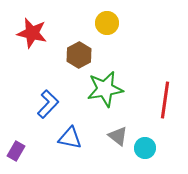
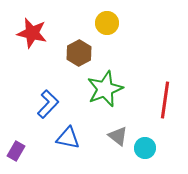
brown hexagon: moved 2 px up
green star: rotated 12 degrees counterclockwise
blue triangle: moved 2 px left
